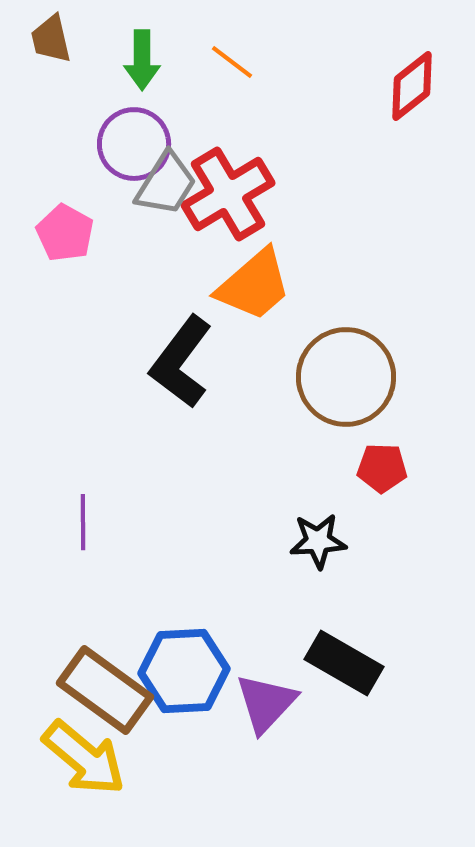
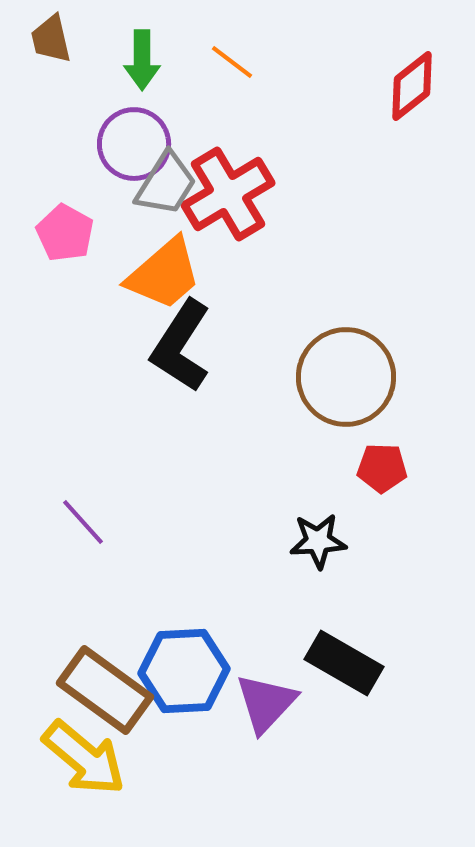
orange trapezoid: moved 90 px left, 11 px up
black L-shape: moved 16 px up; rotated 4 degrees counterclockwise
purple line: rotated 42 degrees counterclockwise
